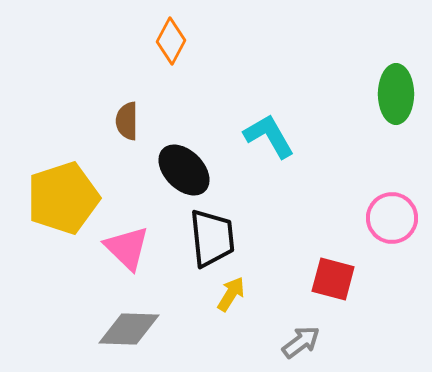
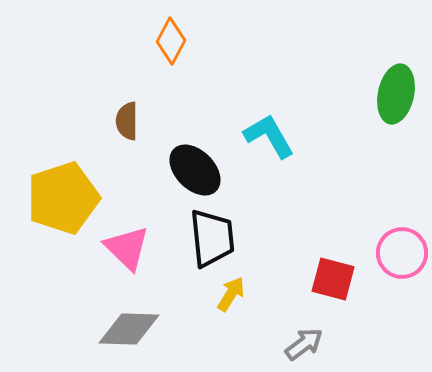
green ellipse: rotated 12 degrees clockwise
black ellipse: moved 11 px right
pink circle: moved 10 px right, 35 px down
gray arrow: moved 3 px right, 2 px down
